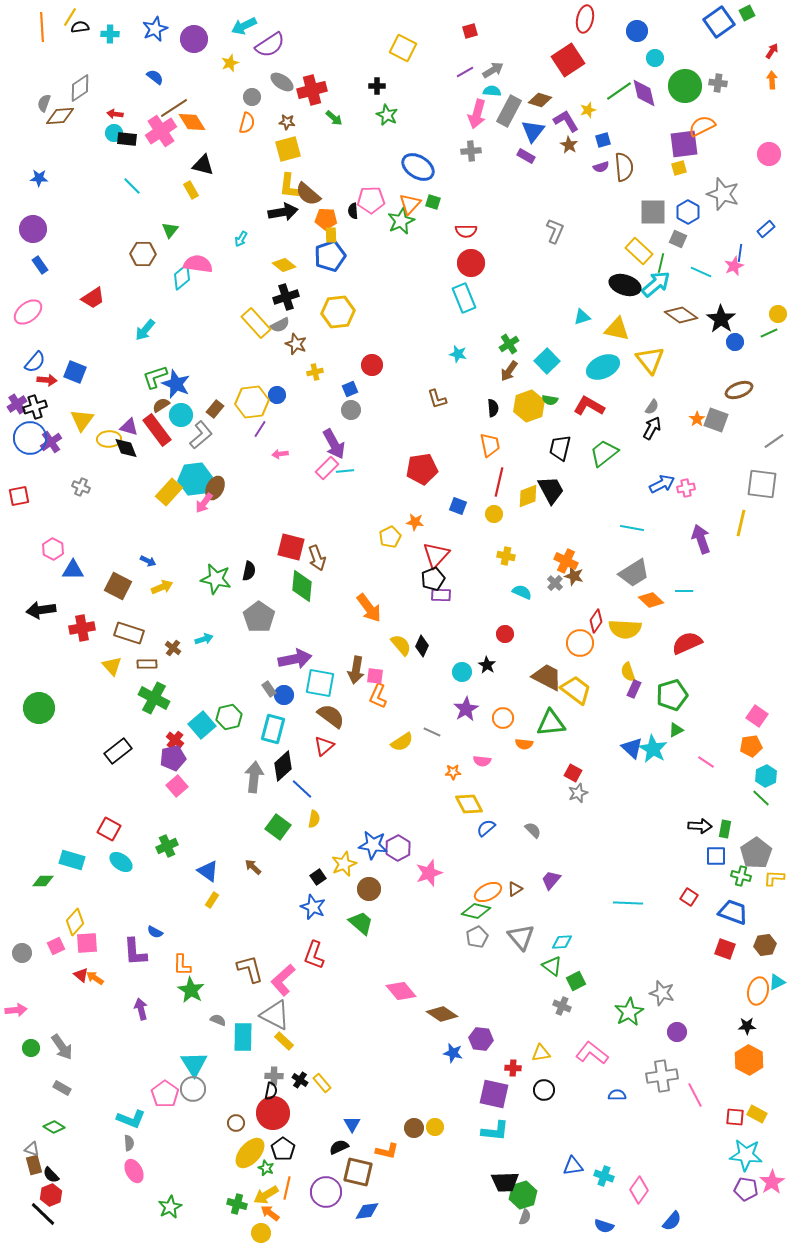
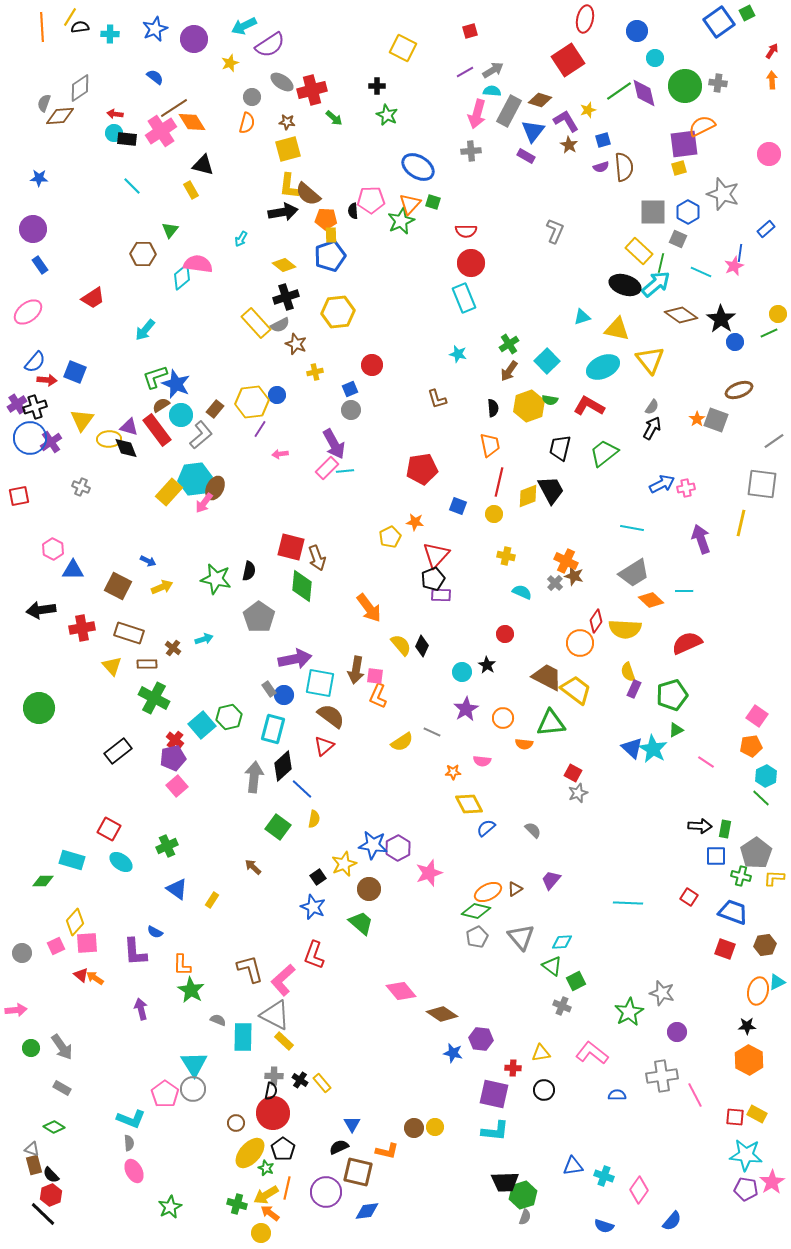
blue triangle at (208, 871): moved 31 px left, 18 px down
